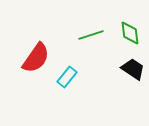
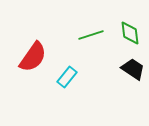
red semicircle: moved 3 px left, 1 px up
